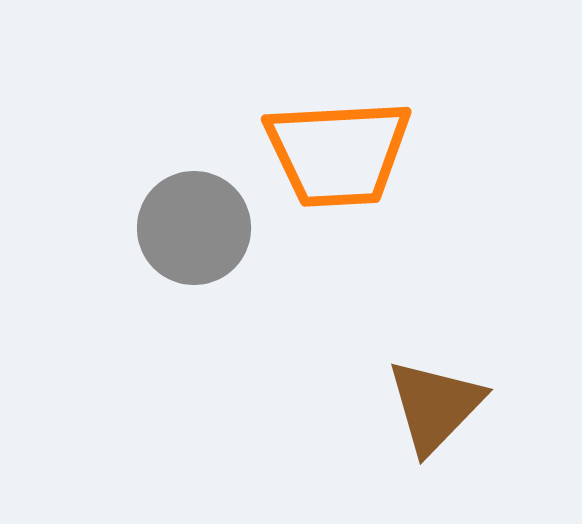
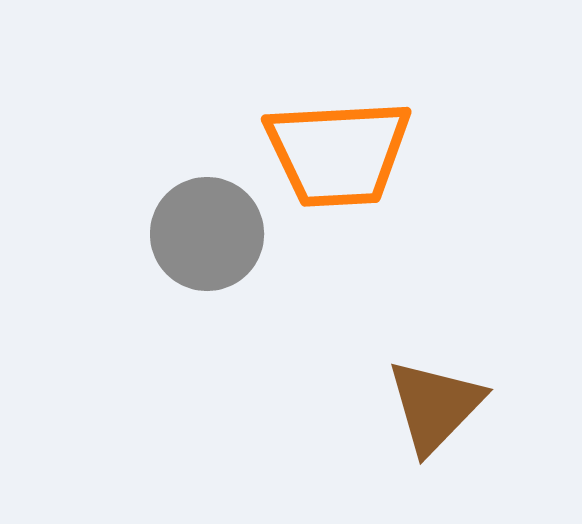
gray circle: moved 13 px right, 6 px down
